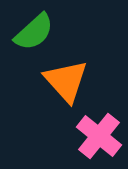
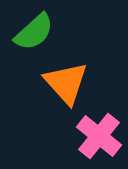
orange triangle: moved 2 px down
